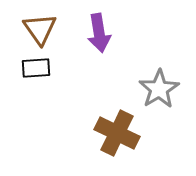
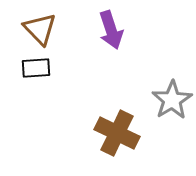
brown triangle: rotated 9 degrees counterclockwise
purple arrow: moved 12 px right, 3 px up; rotated 9 degrees counterclockwise
gray star: moved 13 px right, 11 px down
